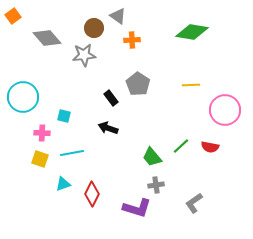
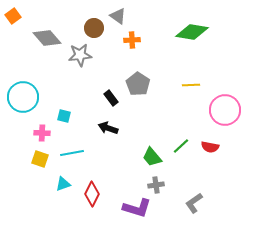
gray star: moved 4 px left
